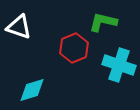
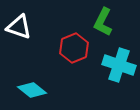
green L-shape: rotated 76 degrees counterclockwise
cyan diamond: rotated 56 degrees clockwise
